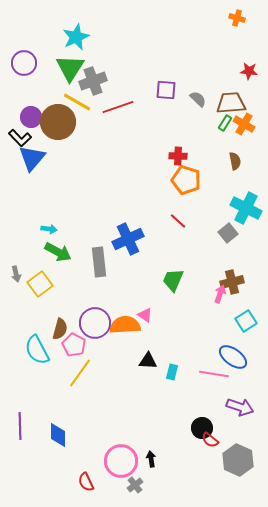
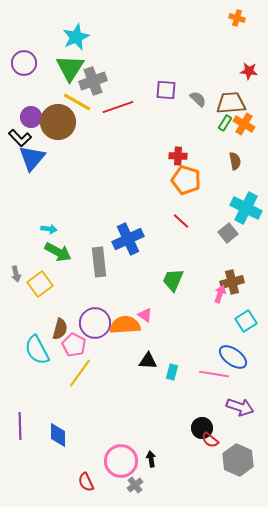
red line at (178, 221): moved 3 px right
